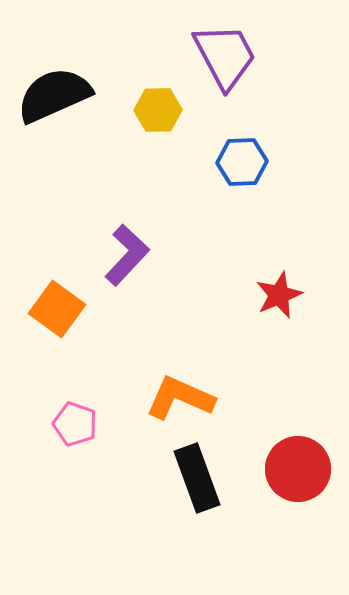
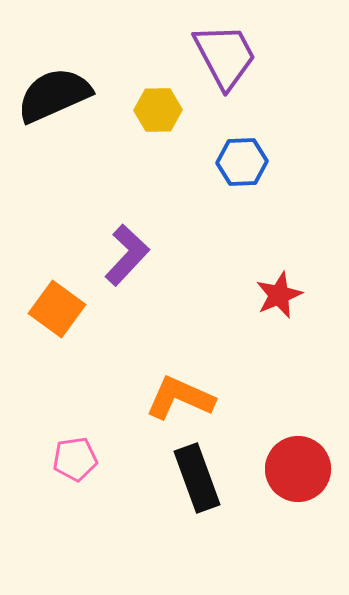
pink pentagon: moved 35 px down; rotated 27 degrees counterclockwise
